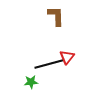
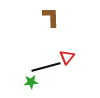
brown L-shape: moved 5 px left, 1 px down
black line: moved 3 px left, 3 px down
